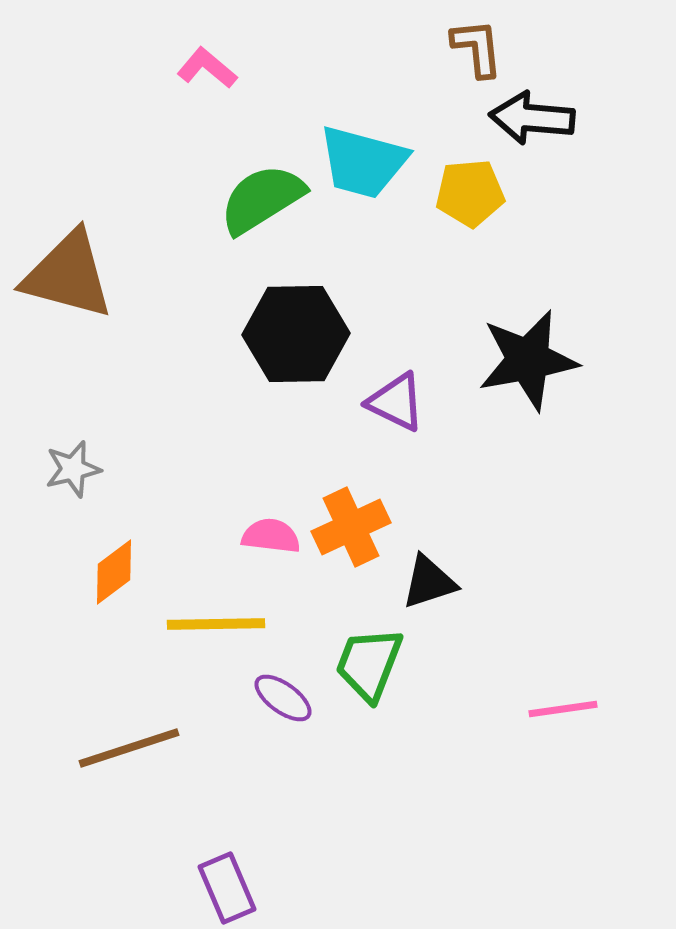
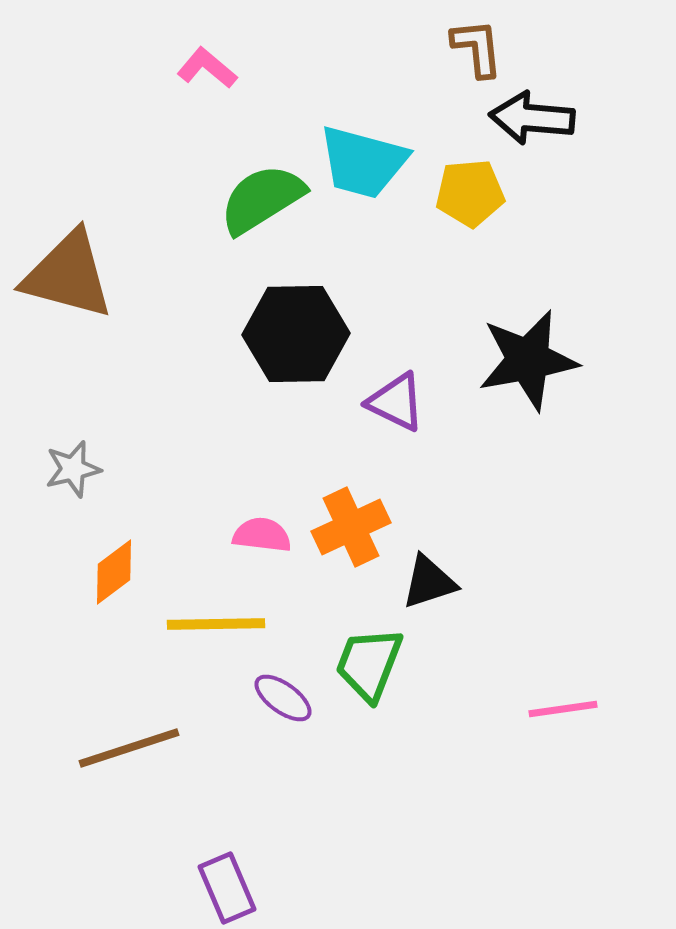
pink semicircle: moved 9 px left, 1 px up
